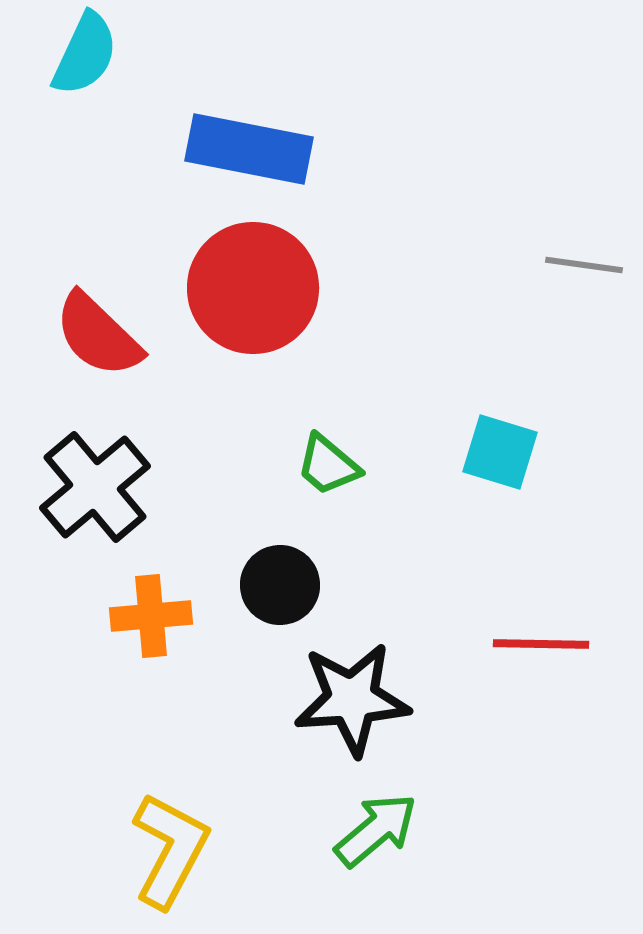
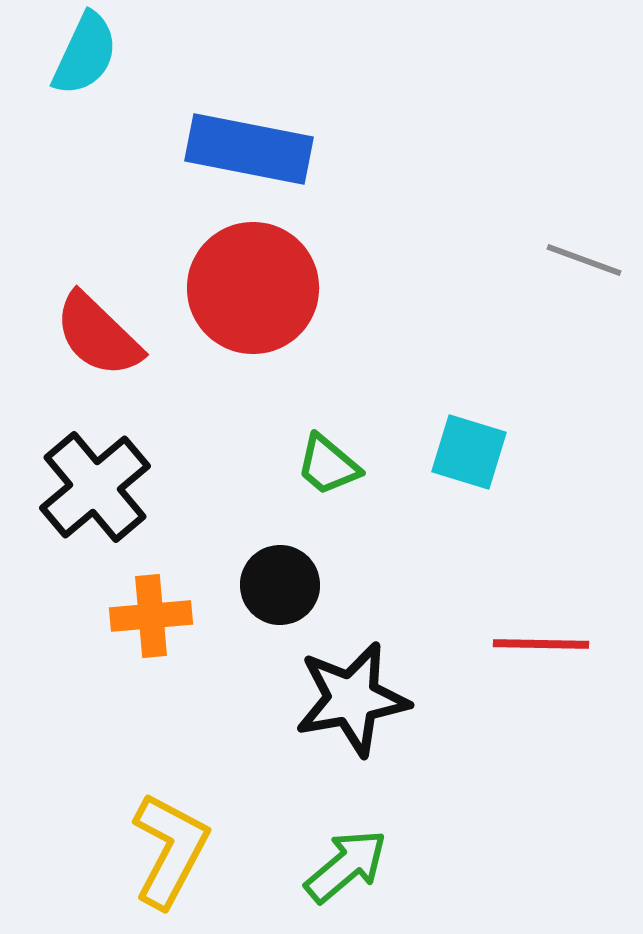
gray line: moved 5 px up; rotated 12 degrees clockwise
cyan square: moved 31 px left
black star: rotated 6 degrees counterclockwise
green arrow: moved 30 px left, 36 px down
